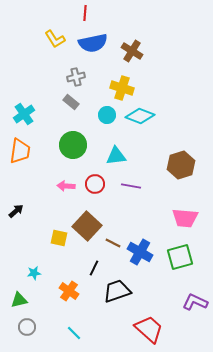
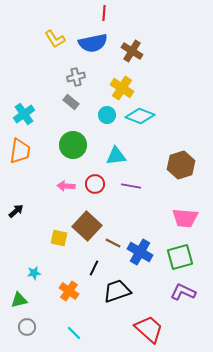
red line: moved 19 px right
yellow cross: rotated 15 degrees clockwise
purple L-shape: moved 12 px left, 10 px up
